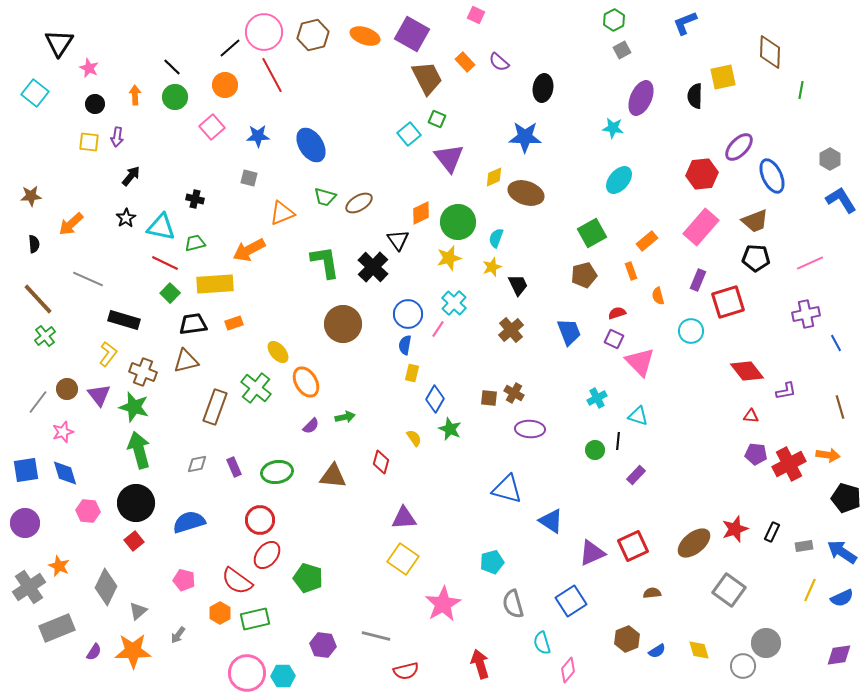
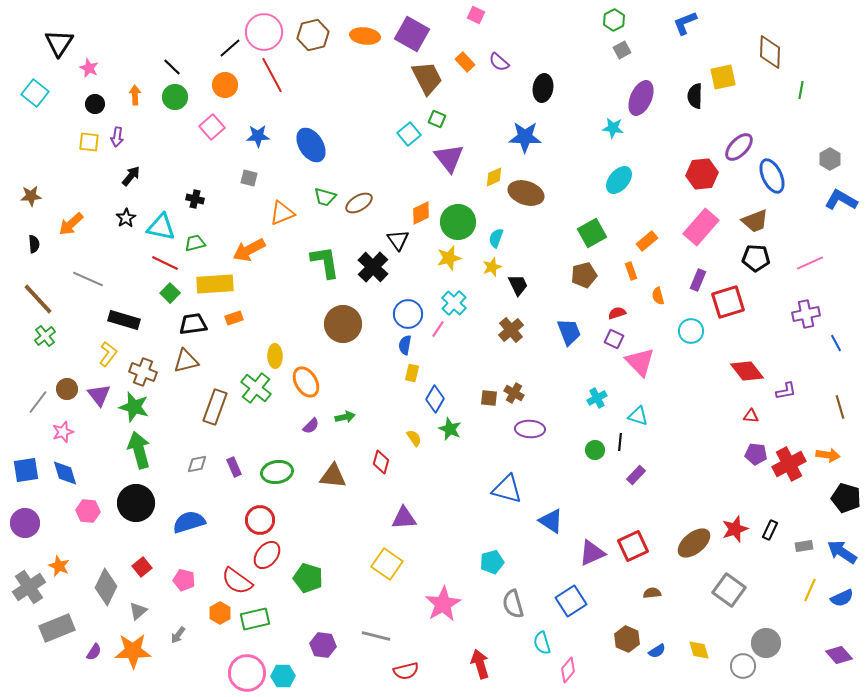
orange ellipse at (365, 36): rotated 12 degrees counterclockwise
blue L-shape at (841, 200): rotated 28 degrees counterclockwise
orange rectangle at (234, 323): moved 5 px up
yellow ellipse at (278, 352): moved 3 px left, 4 px down; rotated 40 degrees clockwise
black line at (618, 441): moved 2 px right, 1 px down
black rectangle at (772, 532): moved 2 px left, 2 px up
red square at (134, 541): moved 8 px right, 26 px down
yellow square at (403, 559): moved 16 px left, 5 px down
brown hexagon at (627, 639): rotated 15 degrees counterclockwise
purple diamond at (839, 655): rotated 56 degrees clockwise
